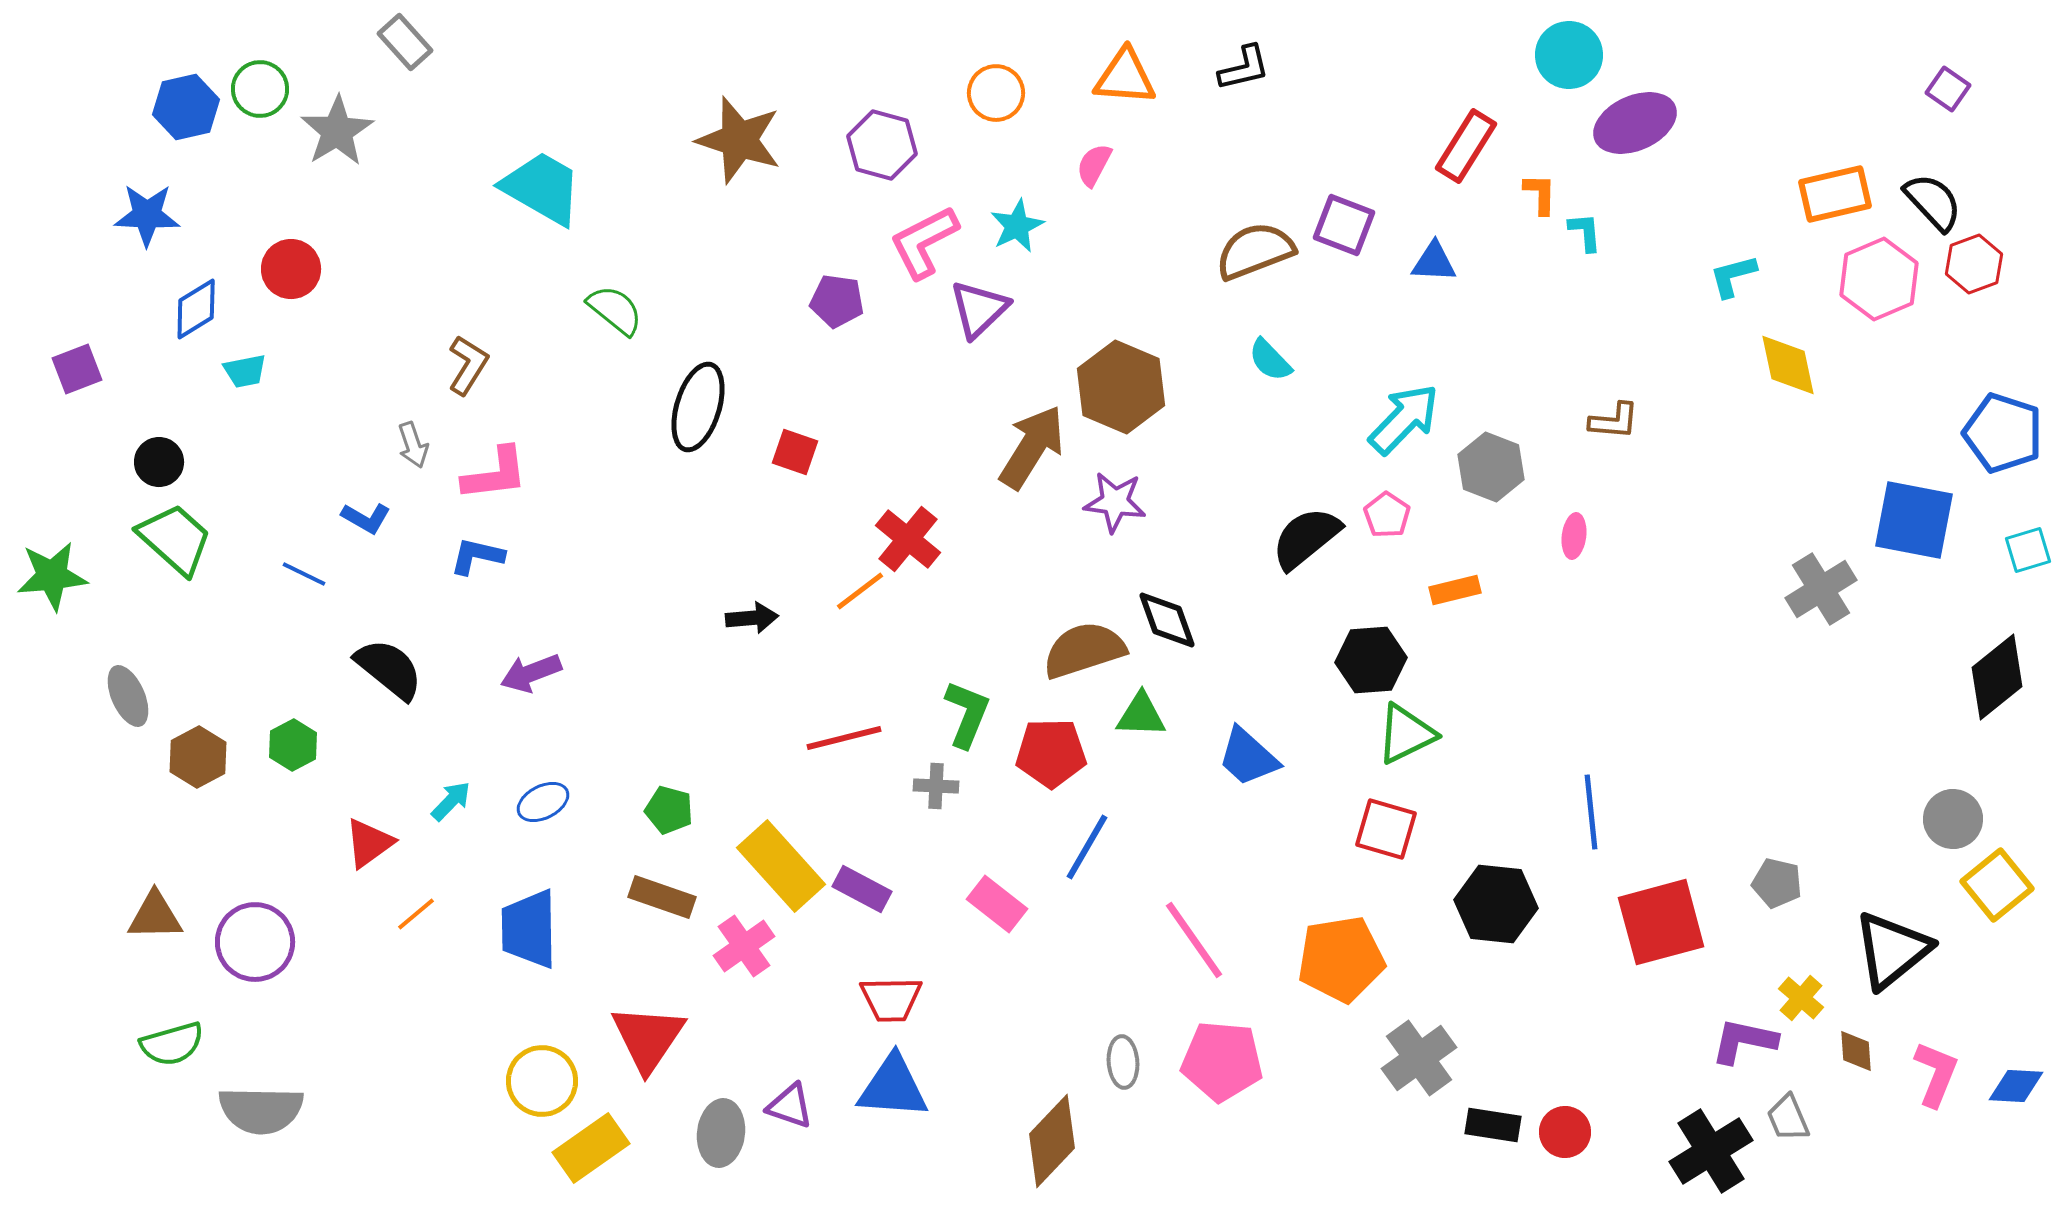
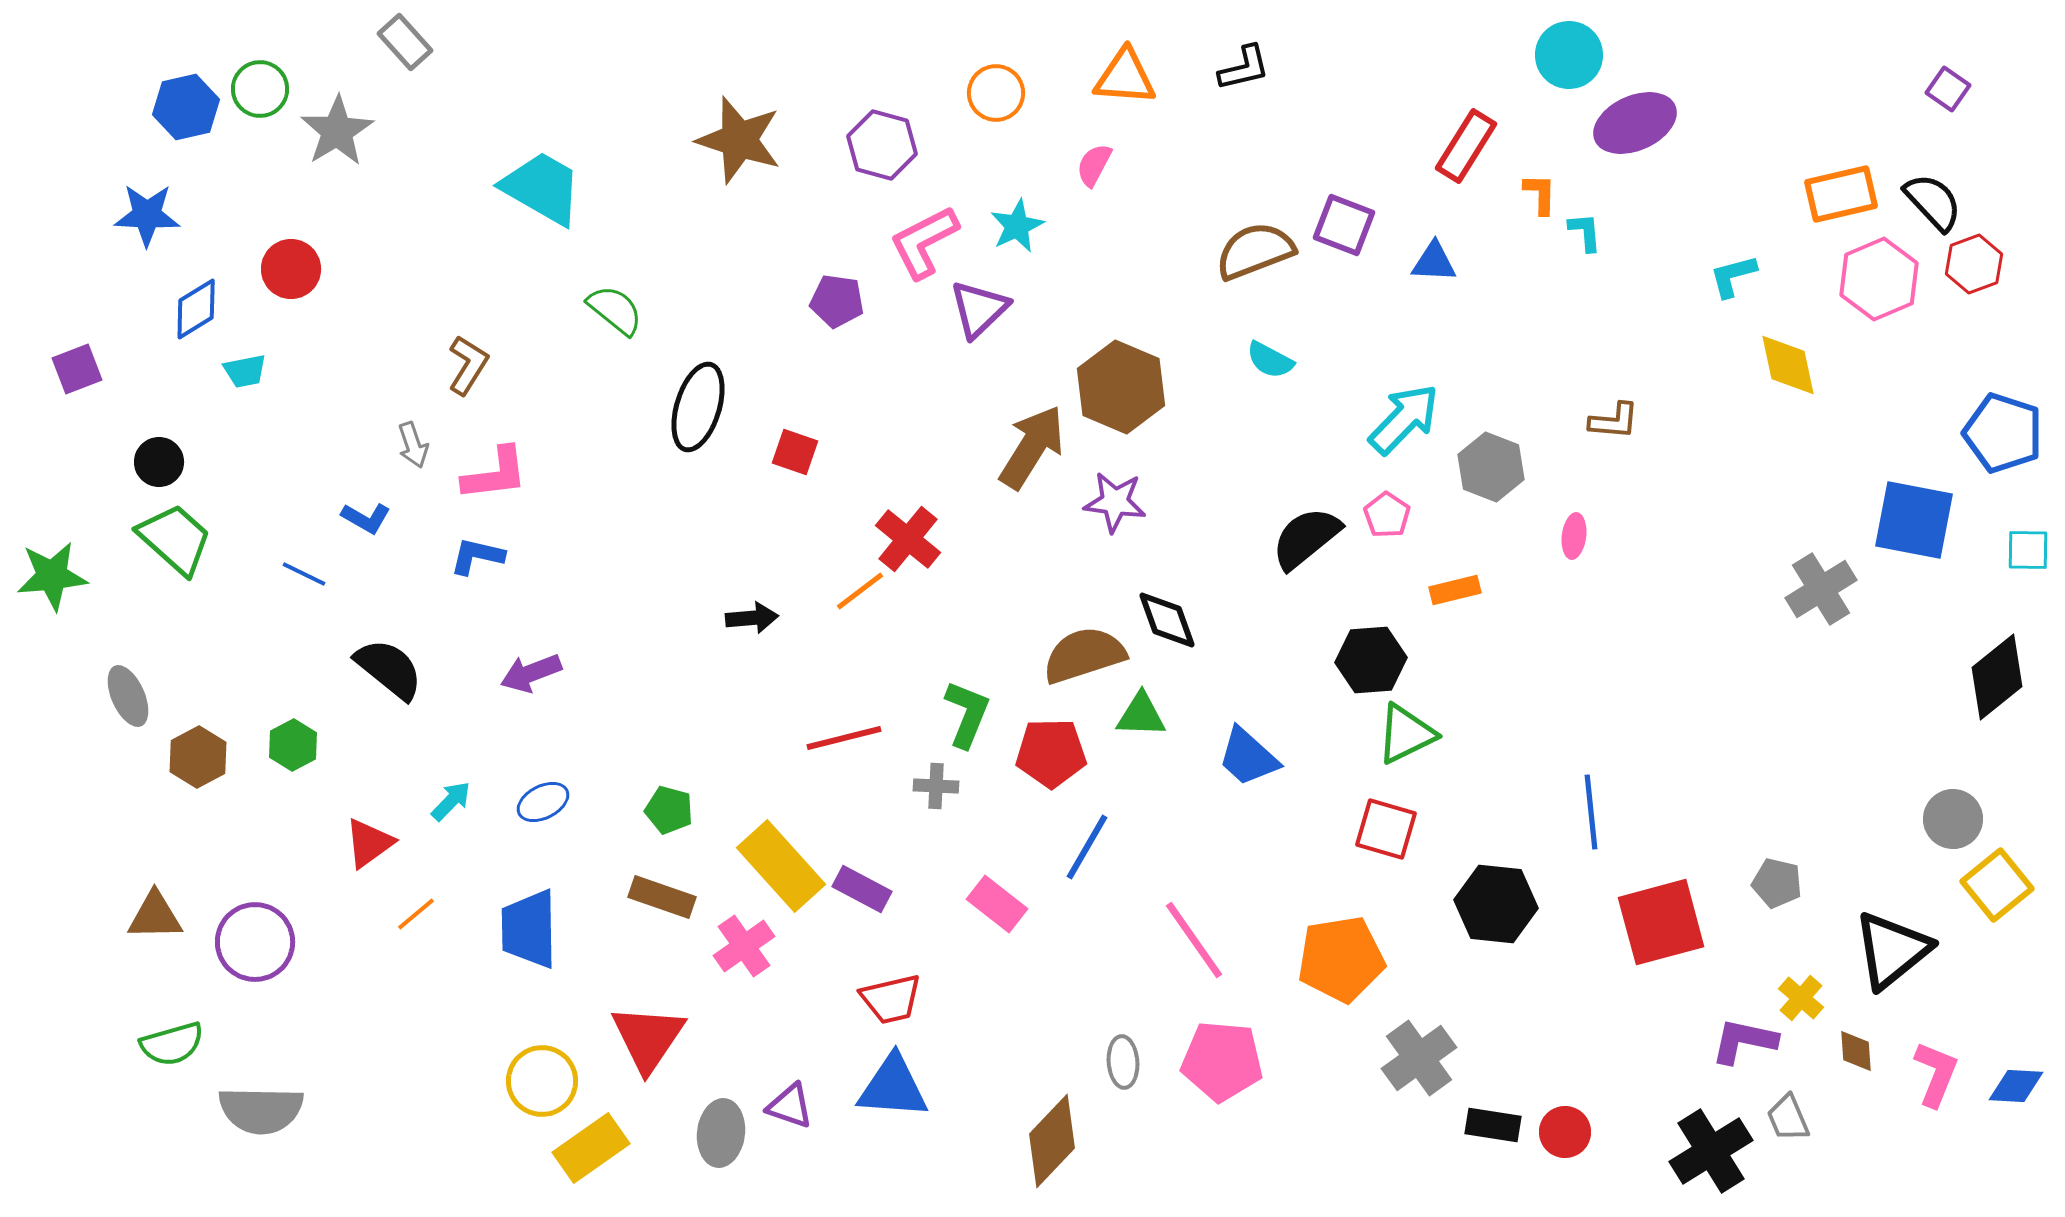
orange rectangle at (1835, 194): moved 6 px right
cyan semicircle at (1270, 360): rotated 18 degrees counterclockwise
cyan square at (2028, 550): rotated 18 degrees clockwise
brown semicircle at (1084, 650): moved 5 px down
red trapezoid at (891, 999): rotated 12 degrees counterclockwise
